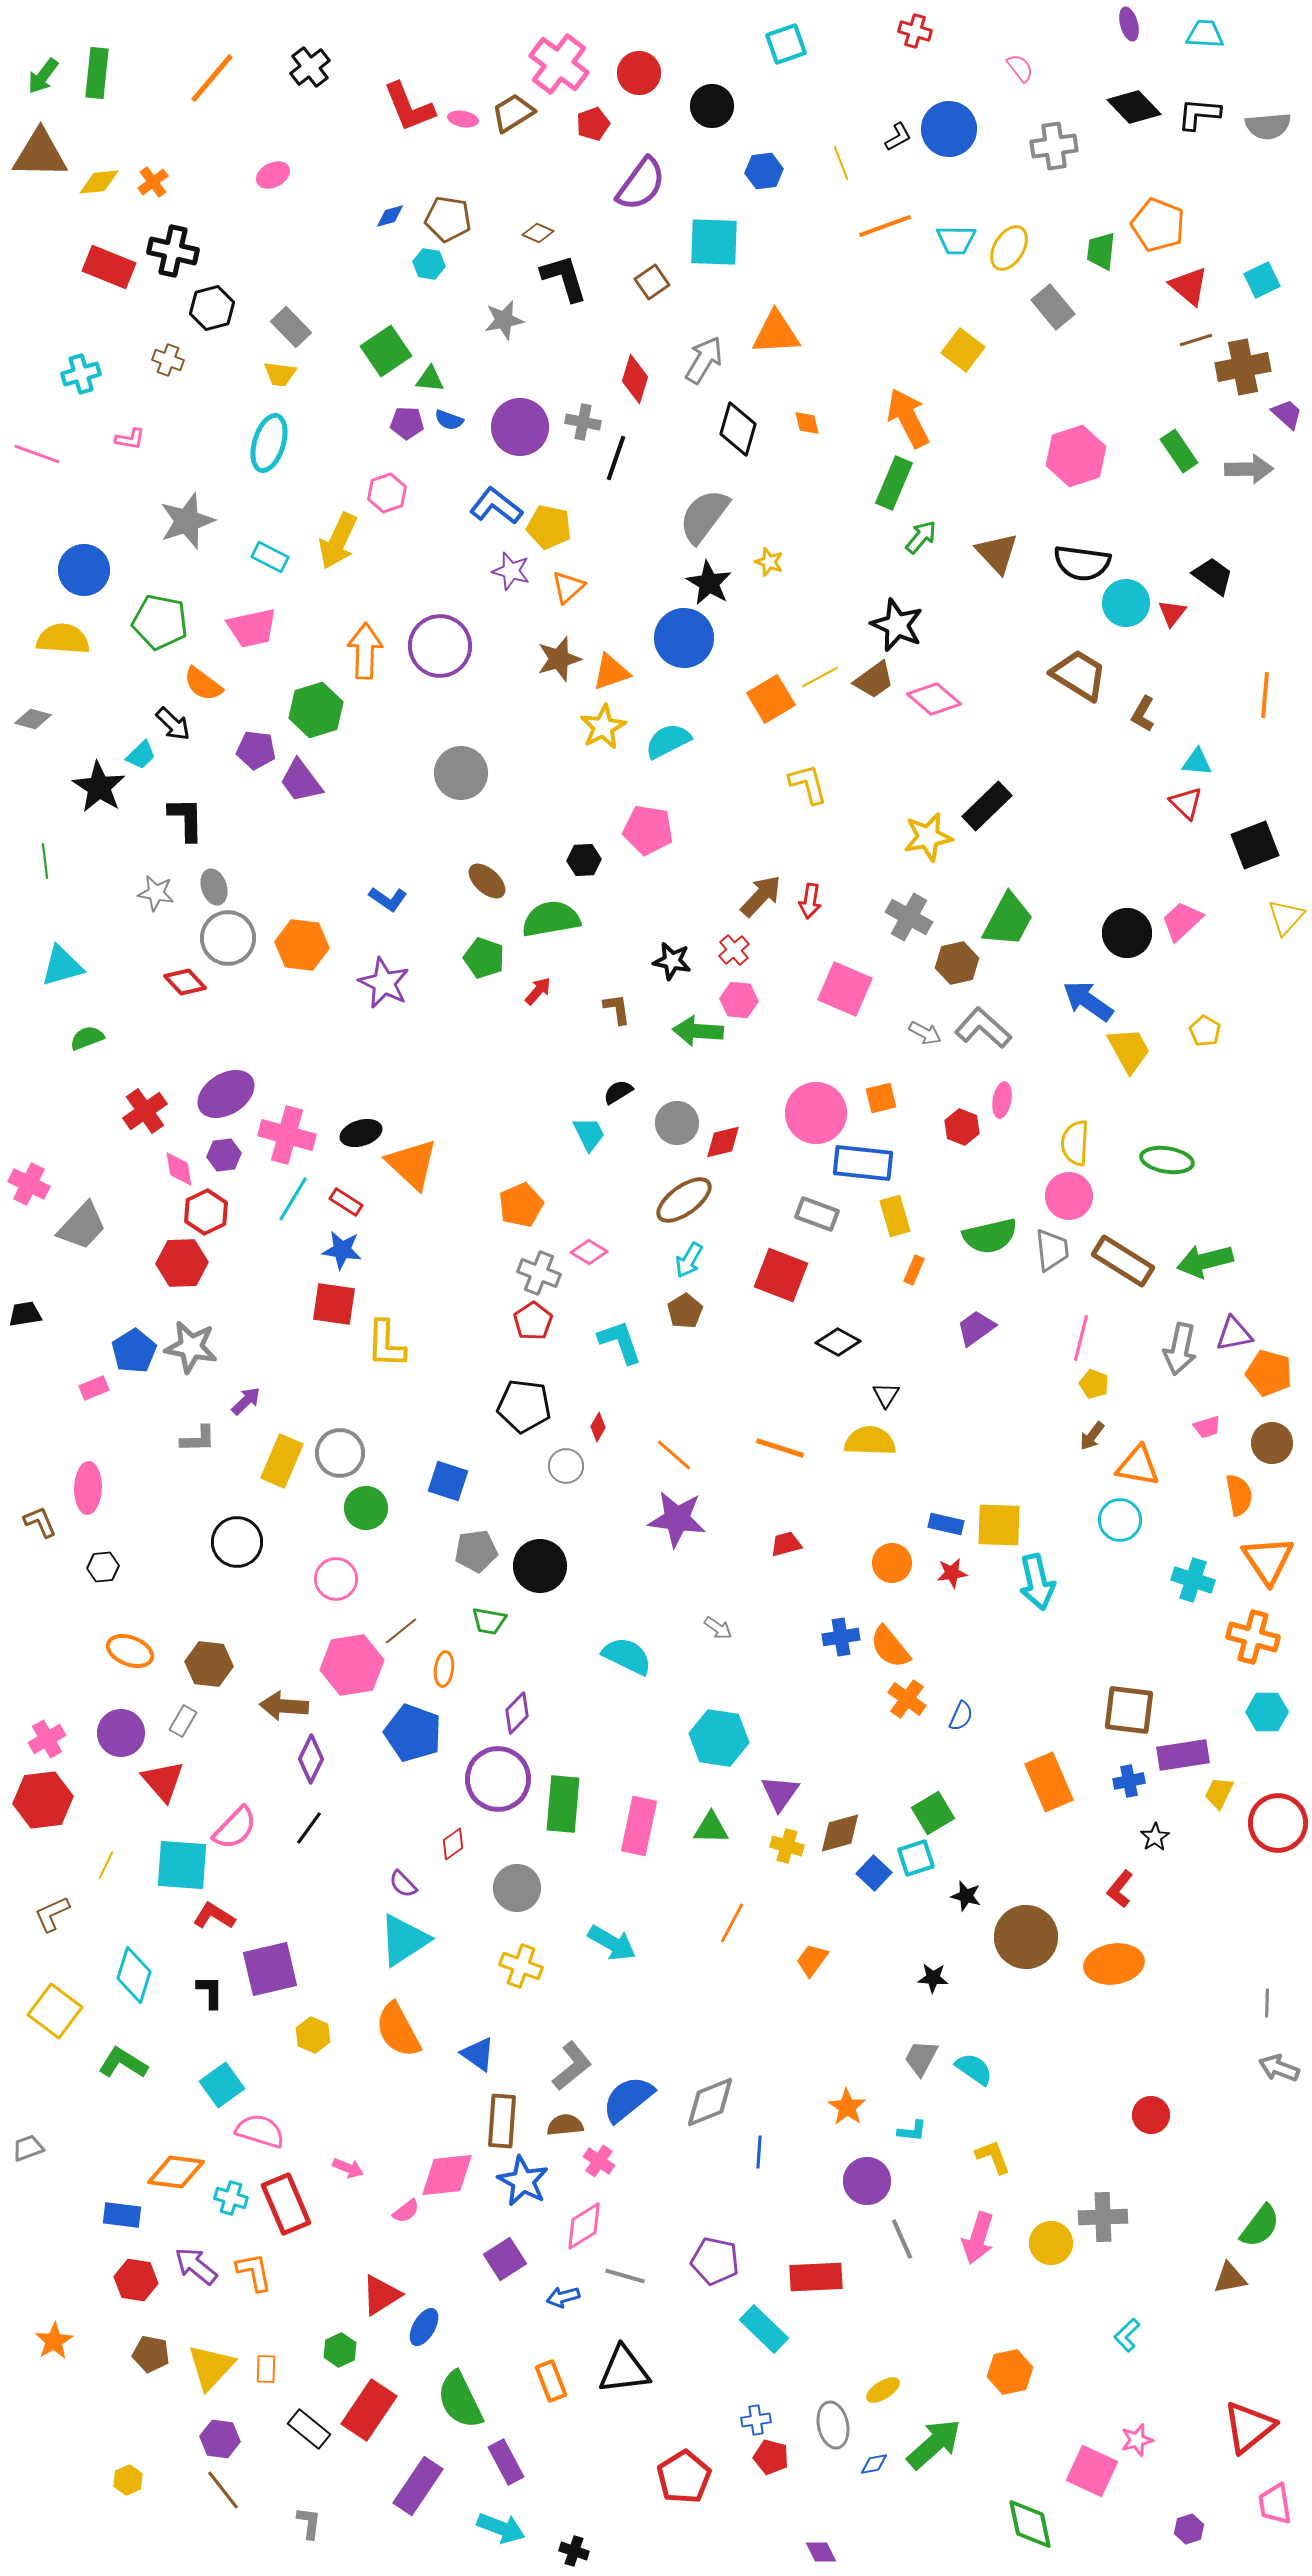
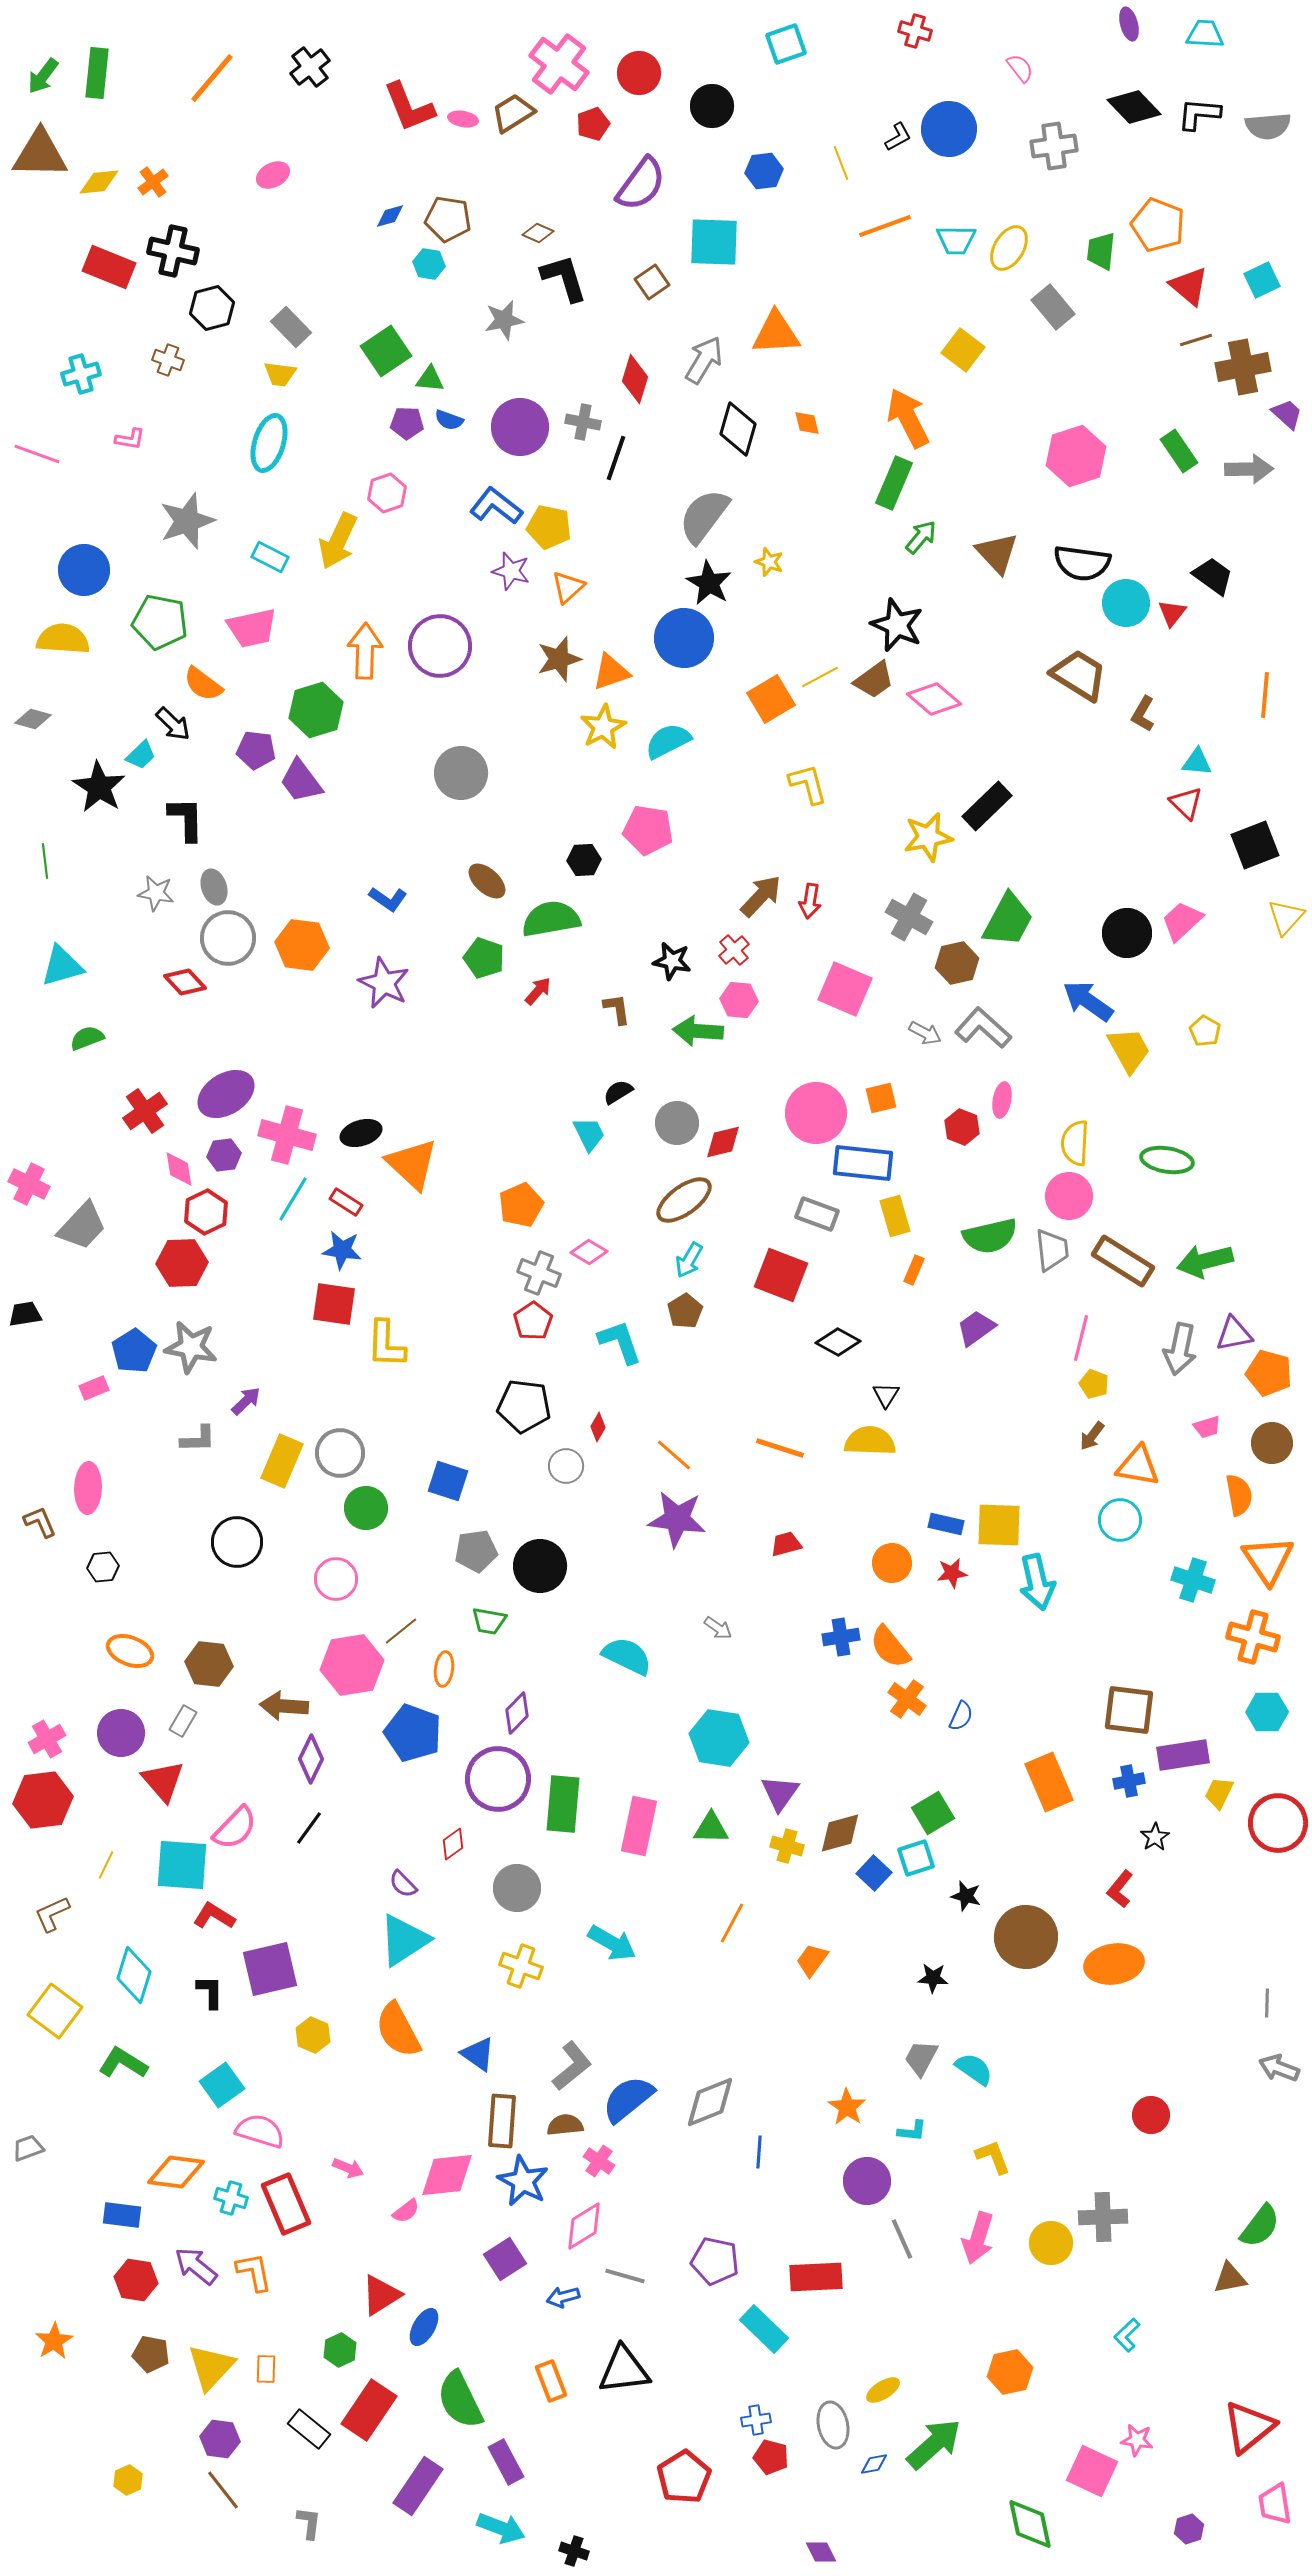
pink star at (1137, 2440): rotated 24 degrees clockwise
